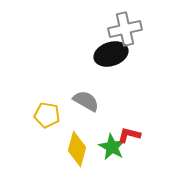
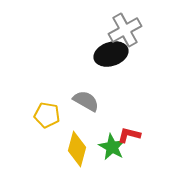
gray cross: moved 1 px down; rotated 16 degrees counterclockwise
